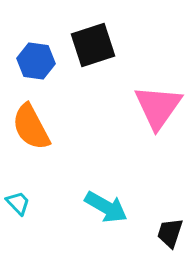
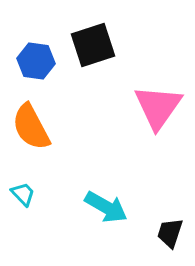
cyan trapezoid: moved 5 px right, 9 px up
